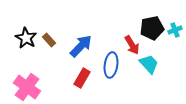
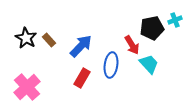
cyan cross: moved 10 px up
pink cross: rotated 12 degrees clockwise
